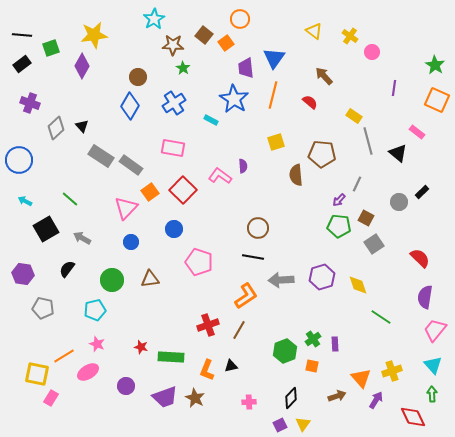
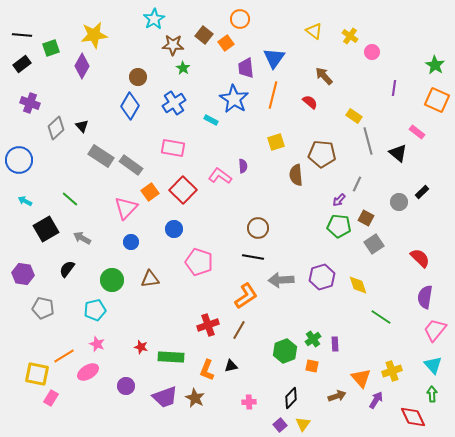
purple square at (280, 425): rotated 16 degrees counterclockwise
